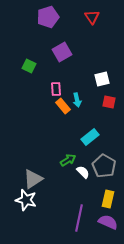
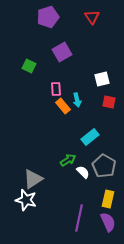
purple semicircle: rotated 42 degrees clockwise
